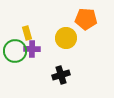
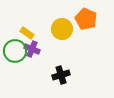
orange pentagon: rotated 20 degrees clockwise
yellow rectangle: rotated 40 degrees counterclockwise
yellow circle: moved 4 px left, 9 px up
purple cross: rotated 21 degrees clockwise
